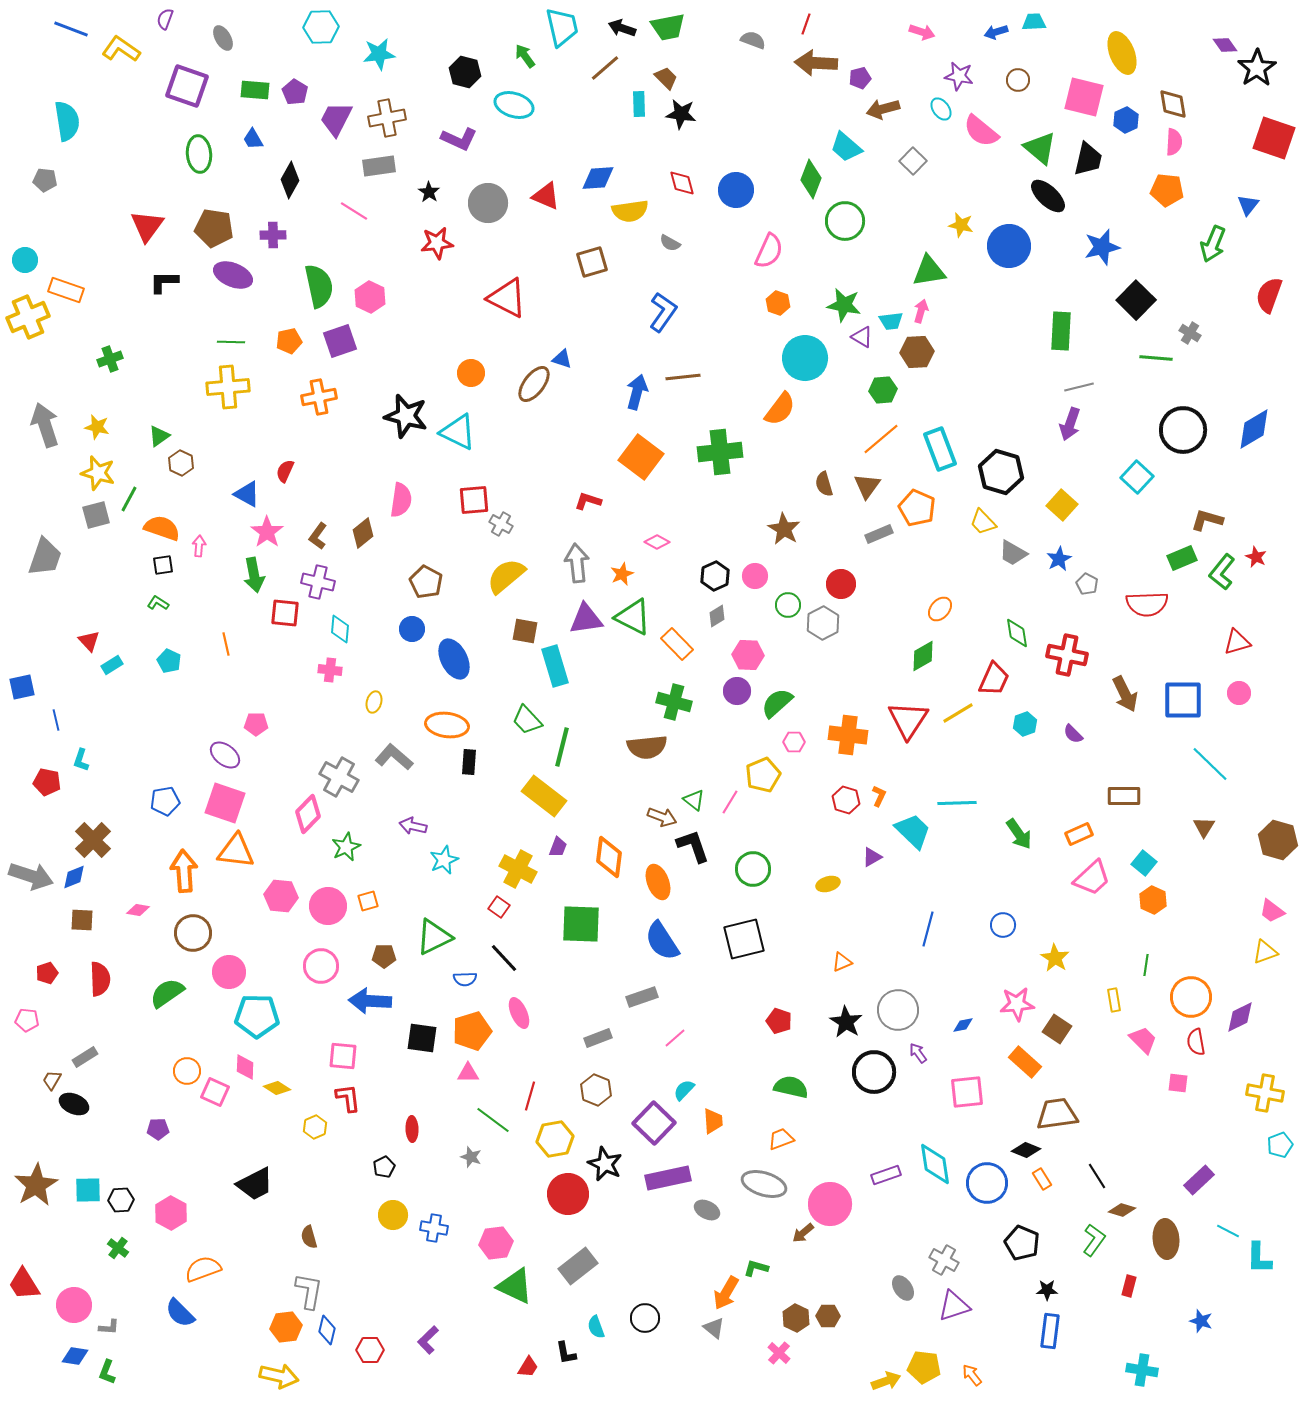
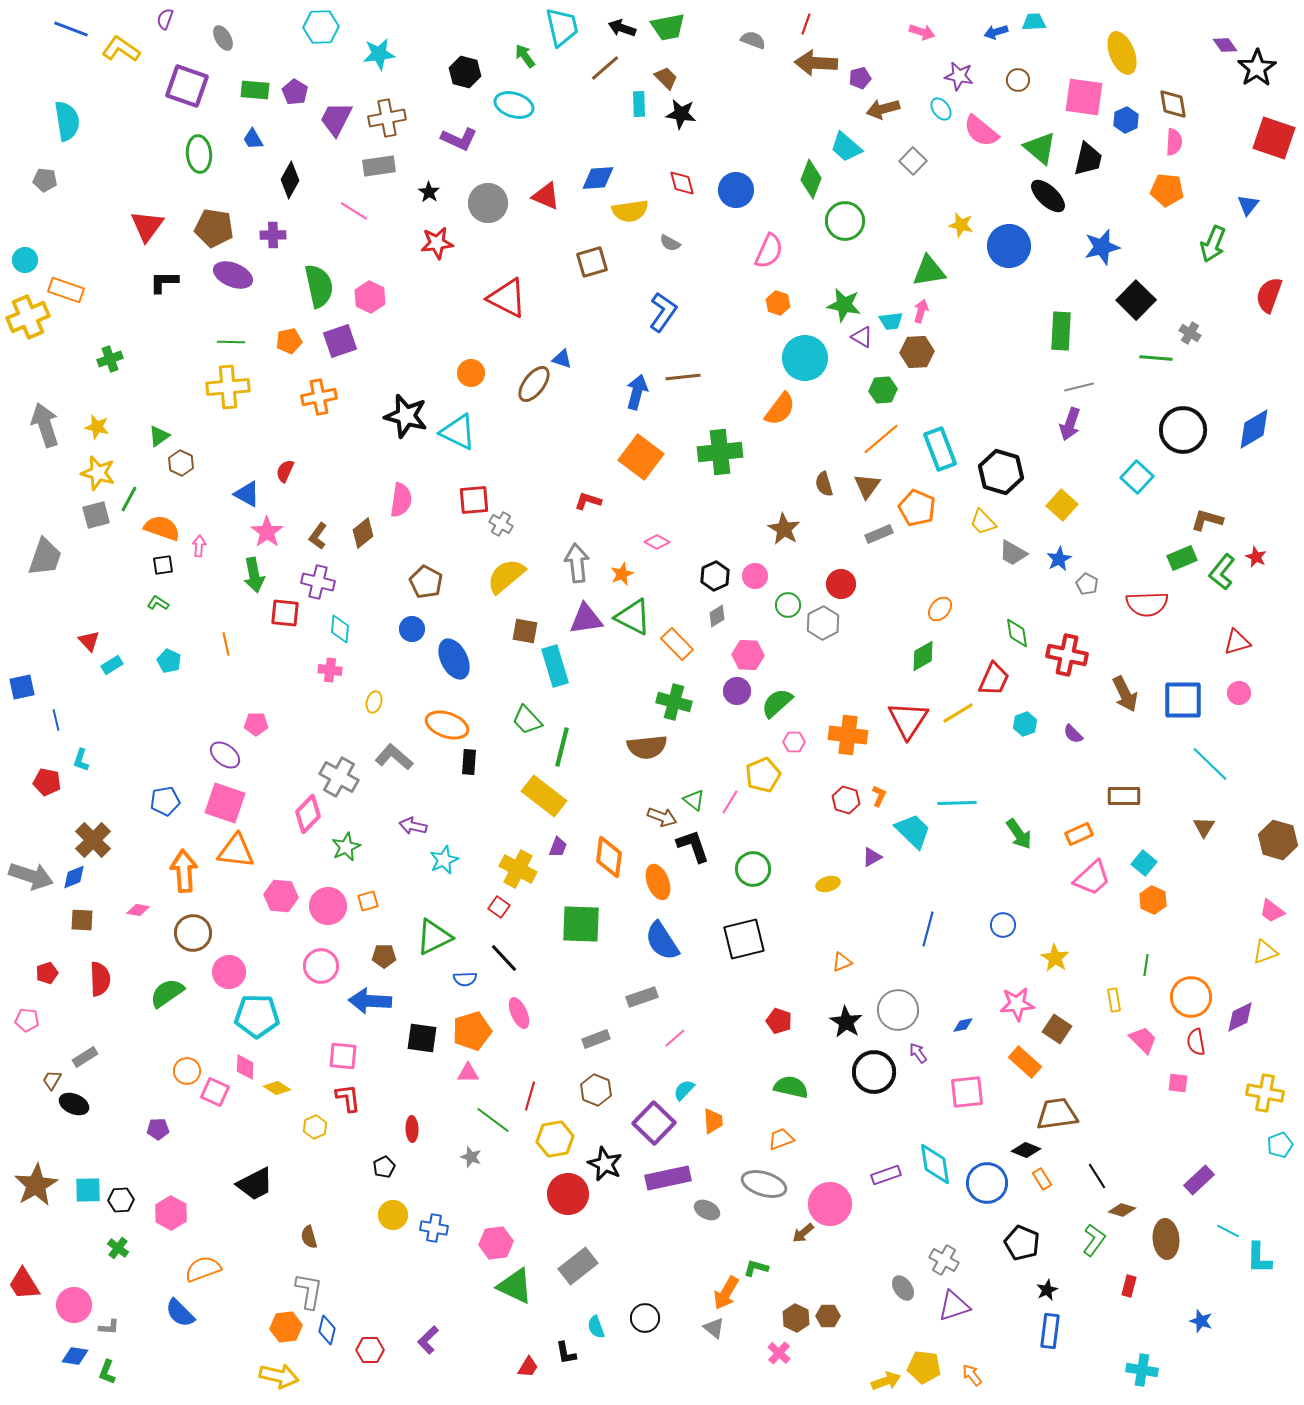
pink square at (1084, 97): rotated 6 degrees counterclockwise
orange ellipse at (447, 725): rotated 12 degrees clockwise
gray rectangle at (598, 1038): moved 2 px left, 1 px down
black star at (1047, 1290): rotated 25 degrees counterclockwise
